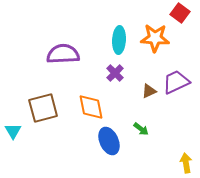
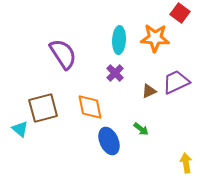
purple semicircle: rotated 60 degrees clockwise
orange diamond: moved 1 px left
cyan triangle: moved 7 px right, 2 px up; rotated 18 degrees counterclockwise
